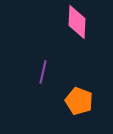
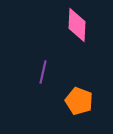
pink diamond: moved 3 px down
